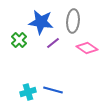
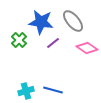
gray ellipse: rotated 45 degrees counterclockwise
cyan cross: moved 2 px left, 1 px up
